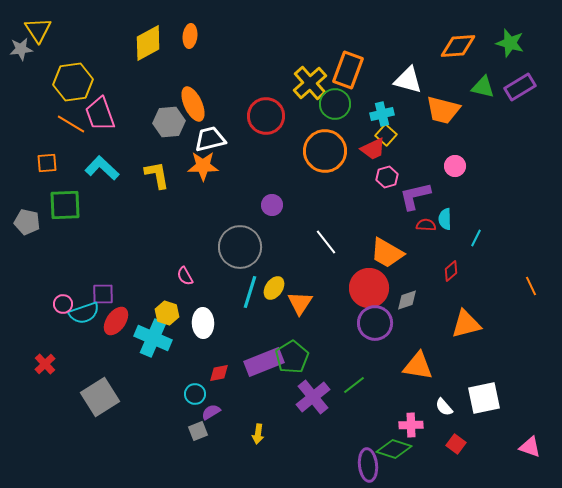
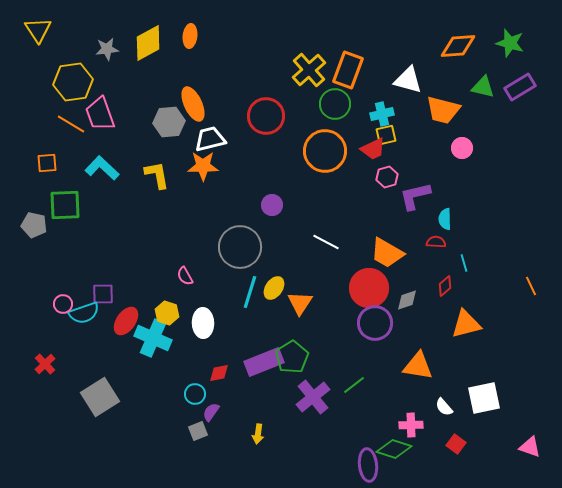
gray star at (21, 49): moved 86 px right
yellow cross at (310, 83): moved 1 px left, 13 px up
yellow square at (386, 135): rotated 35 degrees clockwise
pink circle at (455, 166): moved 7 px right, 18 px up
gray pentagon at (27, 222): moved 7 px right, 3 px down
red semicircle at (426, 225): moved 10 px right, 17 px down
cyan line at (476, 238): moved 12 px left, 25 px down; rotated 42 degrees counterclockwise
white line at (326, 242): rotated 24 degrees counterclockwise
red diamond at (451, 271): moved 6 px left, 15 px down
red ellipse at (116, 321): moved 10 px right
purple semicircle at (211, 412): rotated 24 degrees counterclockwise
